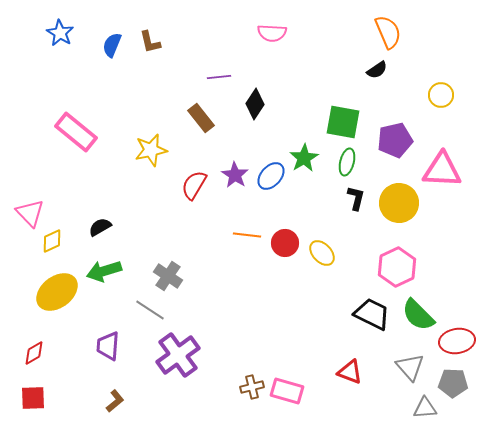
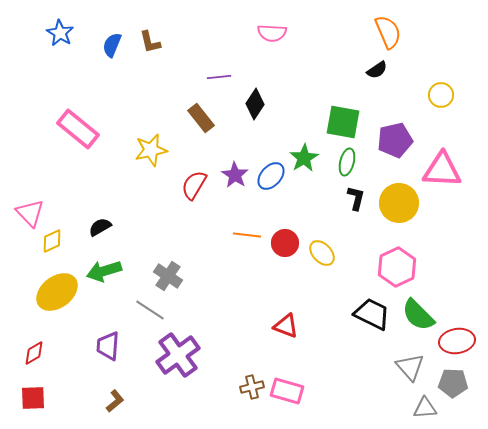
pink rectangle at (76, 132): moved 2 px right, 3 px up
red triangle at (350, 372): moved 64 px left, 46 px up
